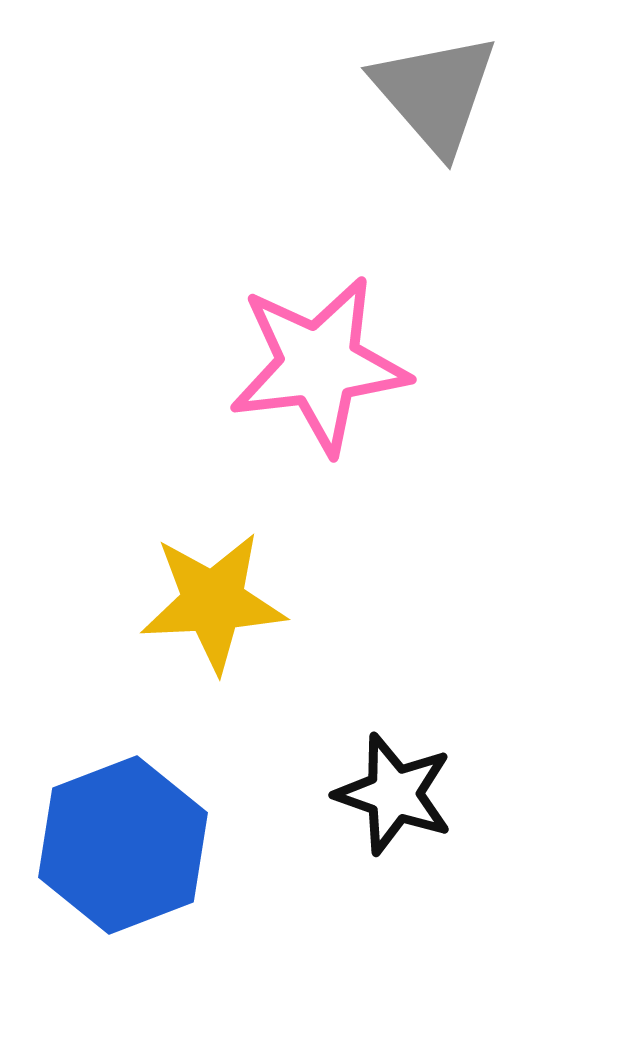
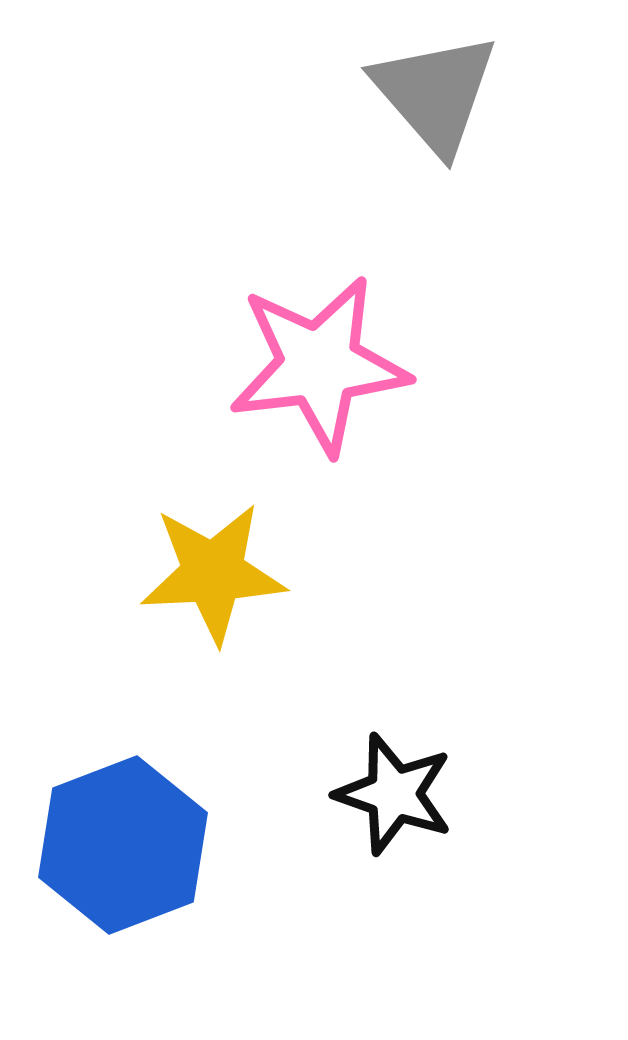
yellow star: moved 29 px up
